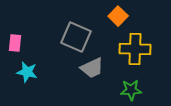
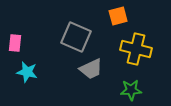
orange square: rotated 30 degrees clockwise
yellow cross: moved 1 px right; rotated 12 degrees clockwise
gray trapezoid: moved 1 px left, 1 px down
